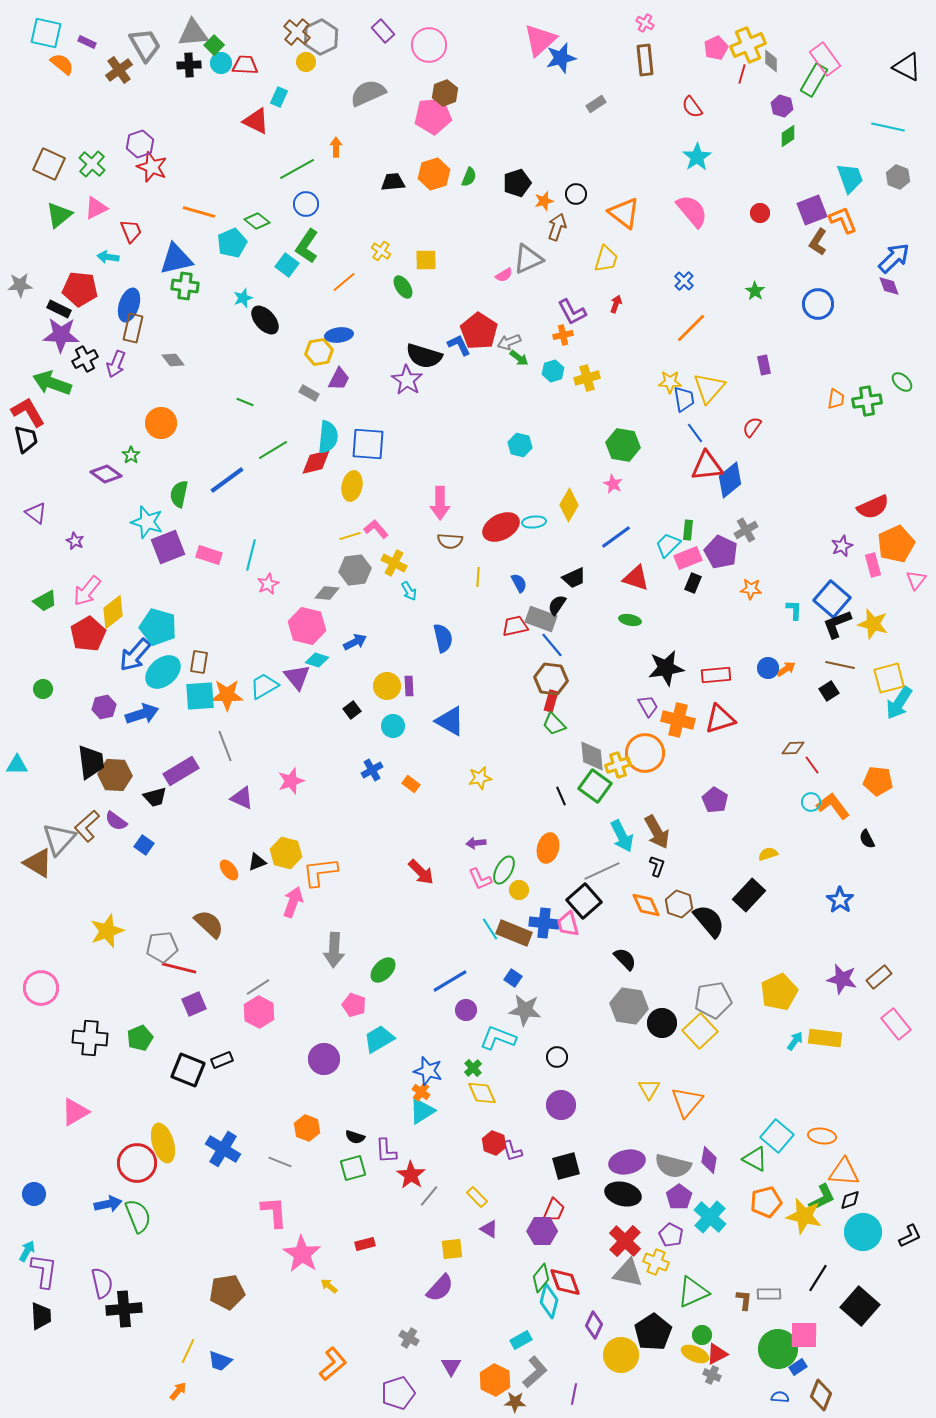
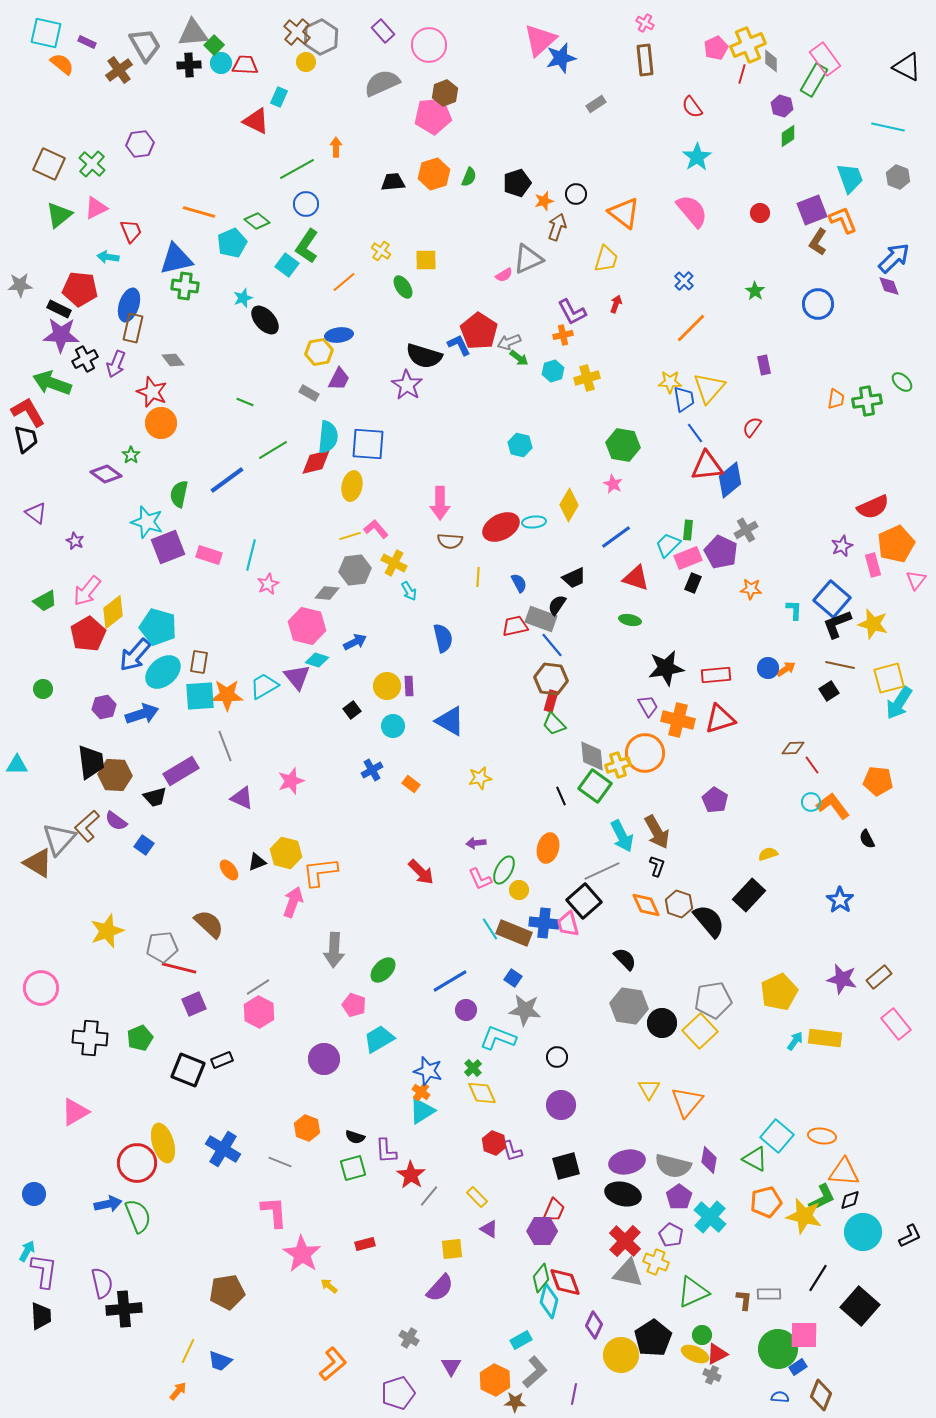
gray semicircle at (368, 93): moved 14 px right, 10 px up
purple hexagon at (140, 144): rotated 12 degrees clockwise
red star at (152, 167): moved 225 px down
purple star at (407, 380): moved 5 px down
black pentagon at (653, 1332): moved 6 px down
